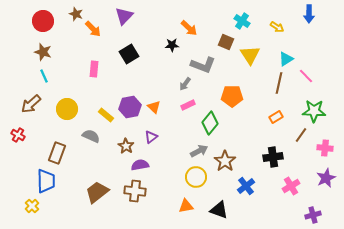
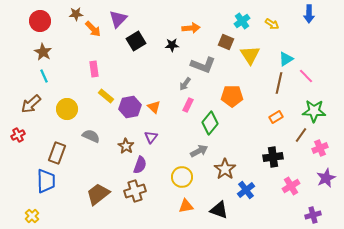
brown star at (76, 14): rotated 24 degrees counterclockwise
purple triangle at (124, 16): moved 6 px left, 3 px down
red circle at (43, 21): moved 3 px left
cyan cross at (242, 21): rotated 21 degrees clockwise
yellow arrow at (277, 27): moved 5 px left, 3 px up
orange arrow at (189, 28): moved 2 px right; rotated 48 degrees counterclockwise
brown star at (43, 52): rotated 12 degrees clockwise
black square at (129, 54): moved 7 px right, 13 px up
pink rectangle at (94, 69): rotated 14 degrees counterclockwise
pink rectangle at (188, 105): rotated 40 degrees counterclockwise
yellow rectangle at (106, 115): moved 19 px up
red cross at (18, 135): rotated 32 degrees clockwise
purple triangle at (151, 137): rotated 16 degrees counterclockwise
pink cross at (325, 148): moved 5 px left; rotated 28 degrees counterclockwise
brown star at (225, 161): moved 8 px down
purple semicircle at (140, 165): rotated 120 degrees clockwise
yellow circle at (196, 177): moved 14 px left
blue cross at (246, 186): moved 4 px down
brown cross at (135, 191): rotated 25 degrees counterclockwise
brown trapezoid at (97, 192): moved 1 px right, 2 px down
yellow cross at (32, 206): moved 10 px down
